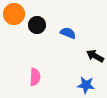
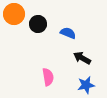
black circle: moved 1 px right, 1 px up
black arrow: moved 13 px left, 2 px down
pink semicircle: moved 13 px right; rotated 12 degrees counterclockwise
blue star: rotated 18 degrees counterclockwise
